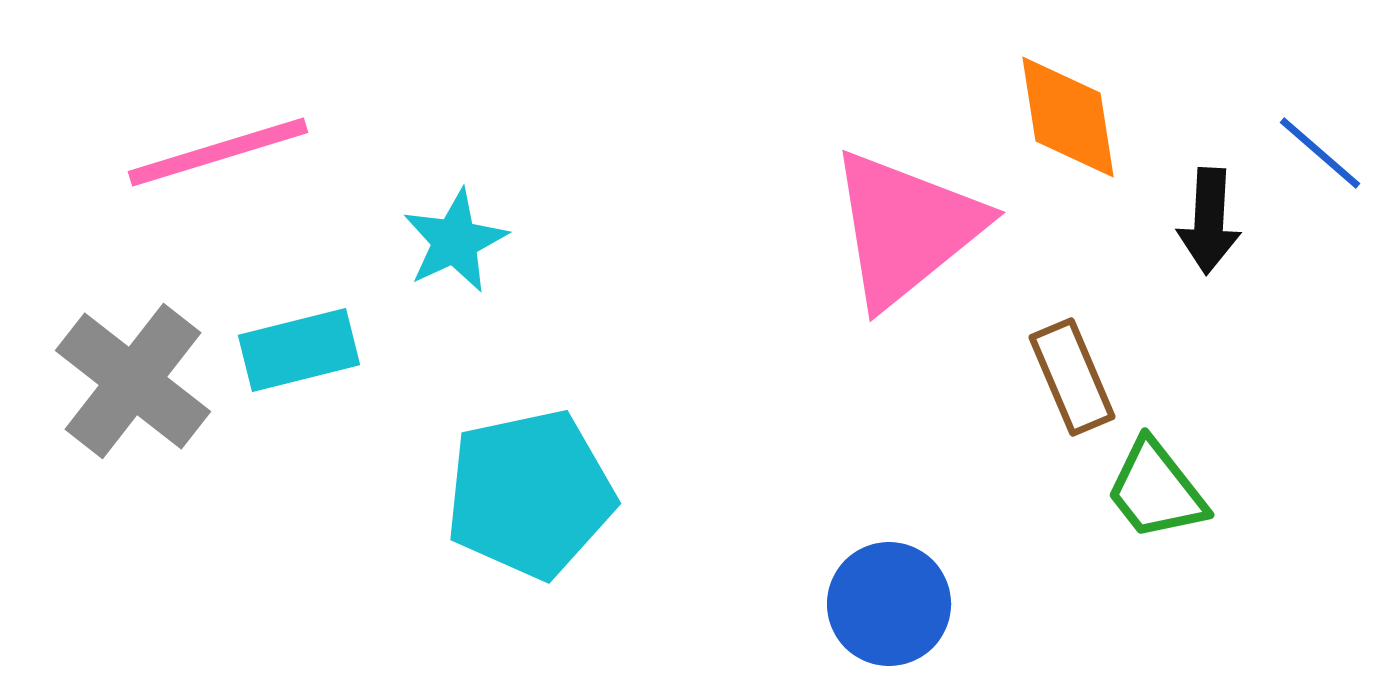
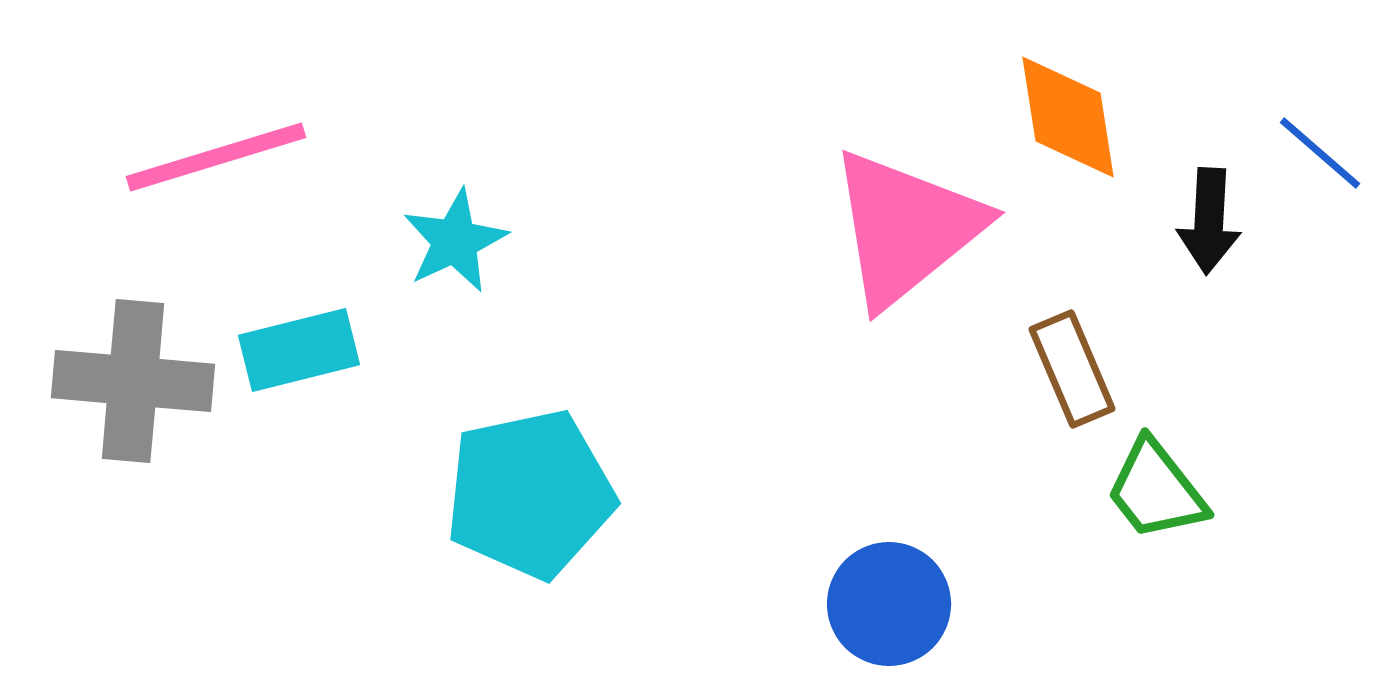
pink line: moved 2 px left, 5 px down
brown rectangle: moved 8 px up
gray cross: rotated 33 degrees counterclockwise
